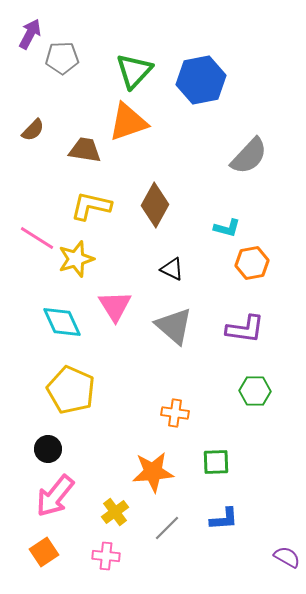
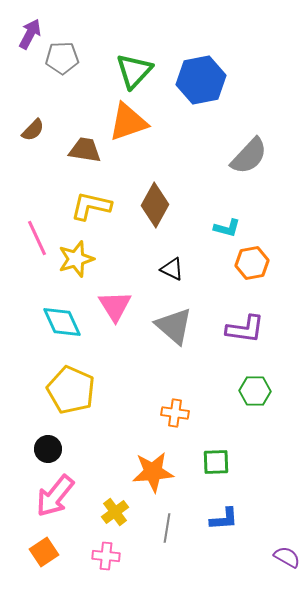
pink line: rotated 33 degrees clockwise
gray line: rotated 36 degrees counterclockwise
